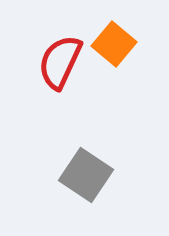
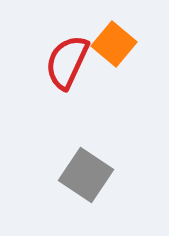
red semicircle: moved 7 px right
